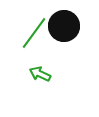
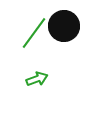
green arrow: moved 3 px left, 5 px down; rotated 135 degrees clockwise
